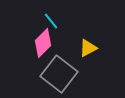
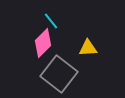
yellow triangle: rotated 24 degrees clockwise
